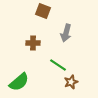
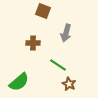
brown star: moved 2 px left, 2 px down; rotated 24 degrees counterclockwise
